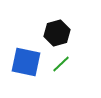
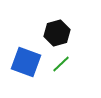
blue square: rotated 8 degrees clockwise
